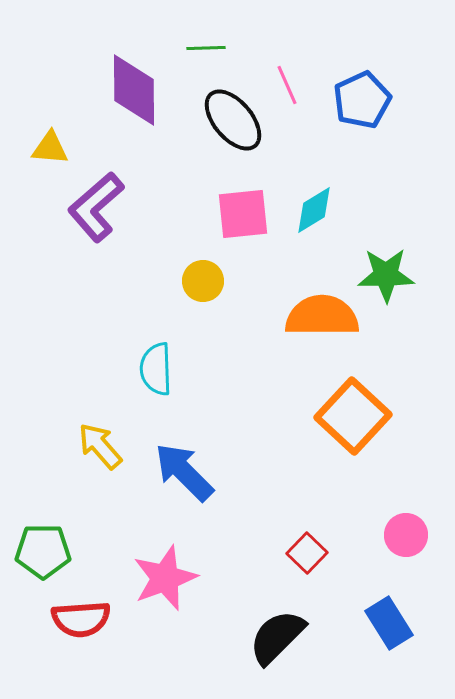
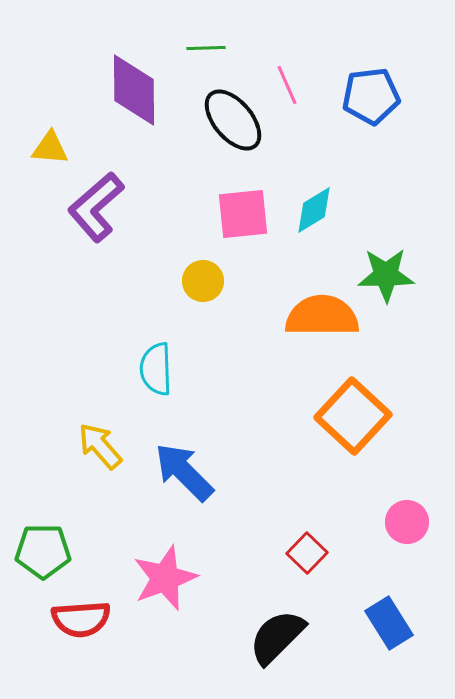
blue pentagon: moved 9 px right, 4 px up; rotated 18 degrees clockwise
pink circle: moved 1 px right, 13 px up
